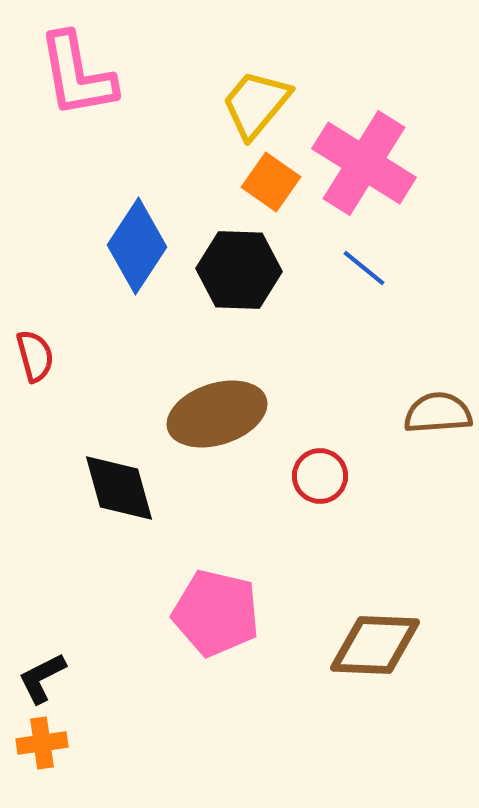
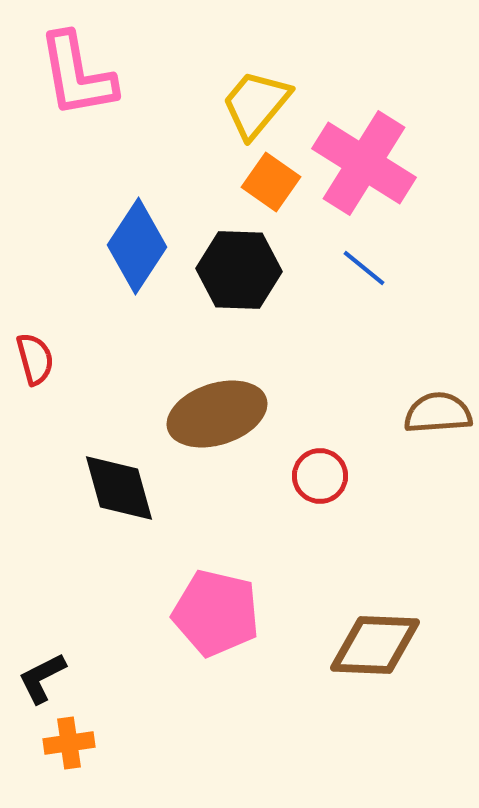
red semicircle: moved 3 px down
orange cross: moved 27 px right
